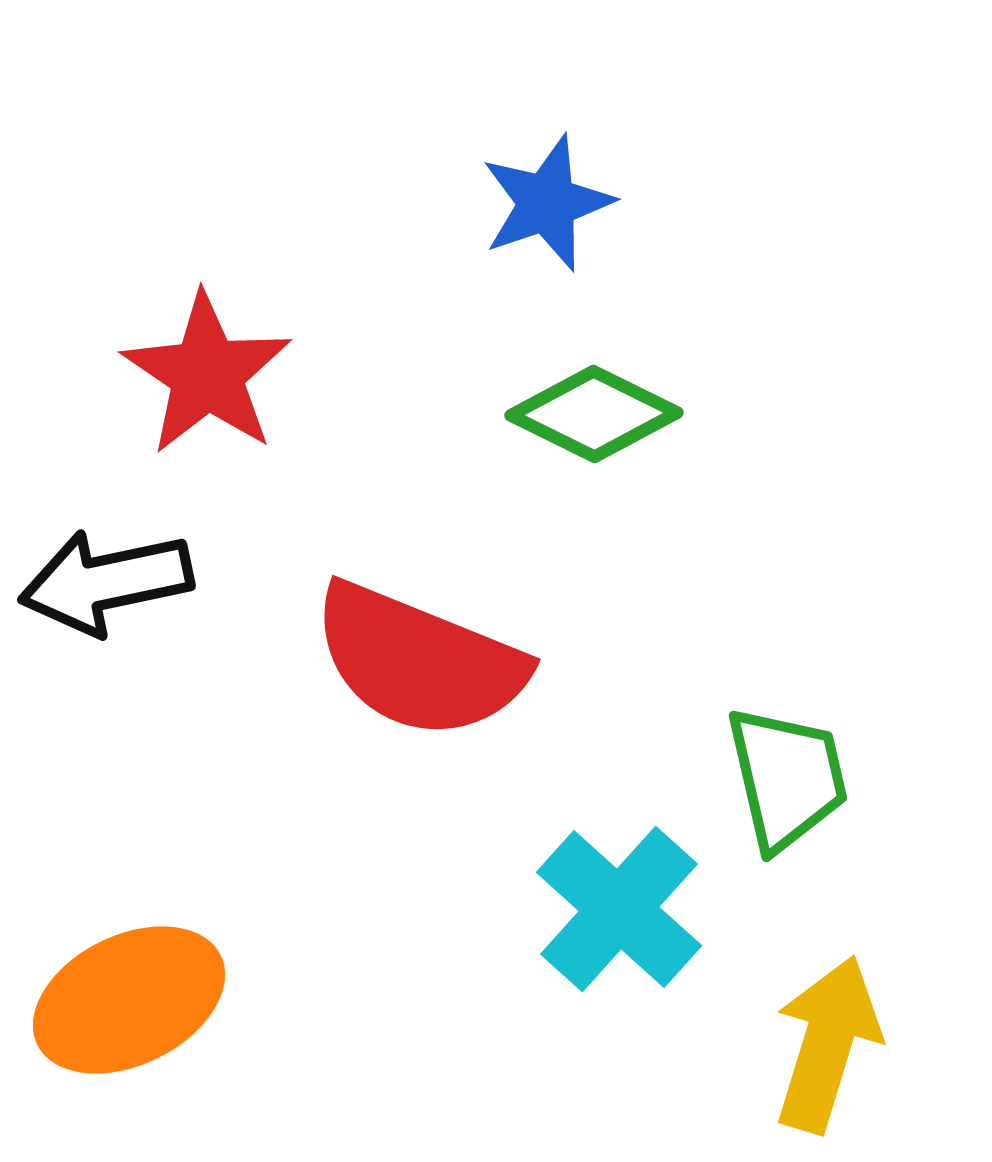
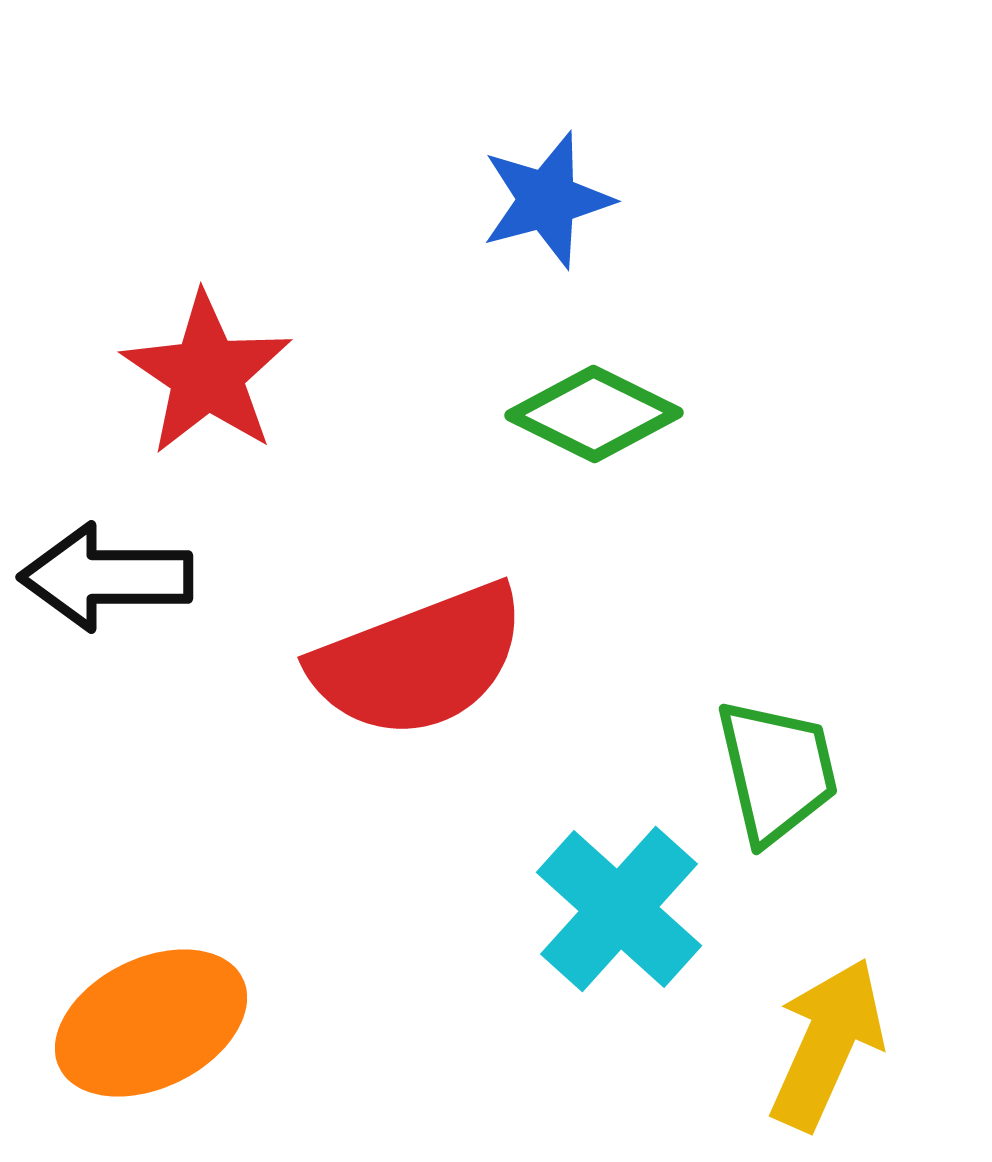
blue star: moved 3 px up; rotated 4 degrees clockwise
black arrow: moved 5 px up; rotated 12 degrees clockwise
red semicircle: rotated 43 degrees counterclockwise
green trapezoid: moved 10 px left, 7 px up
orange ellipse: moved 22 px right, 23 px down
yellow arrow: rotated 7 degrees clockwise
